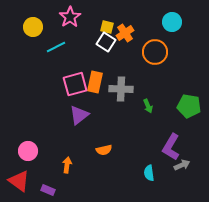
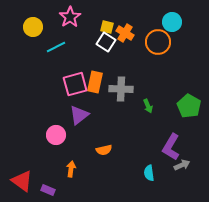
orange cross: rotated 24 degrees counterclockwise
orange circle: moved 3 px right, 10 px up
green pentagon: rotated 20 degrees clockwise
pink circle: moved 28 px right, 16 px up
orange arrow: moved 4 px right, 4 px down
red triangle: moved 3 px right
